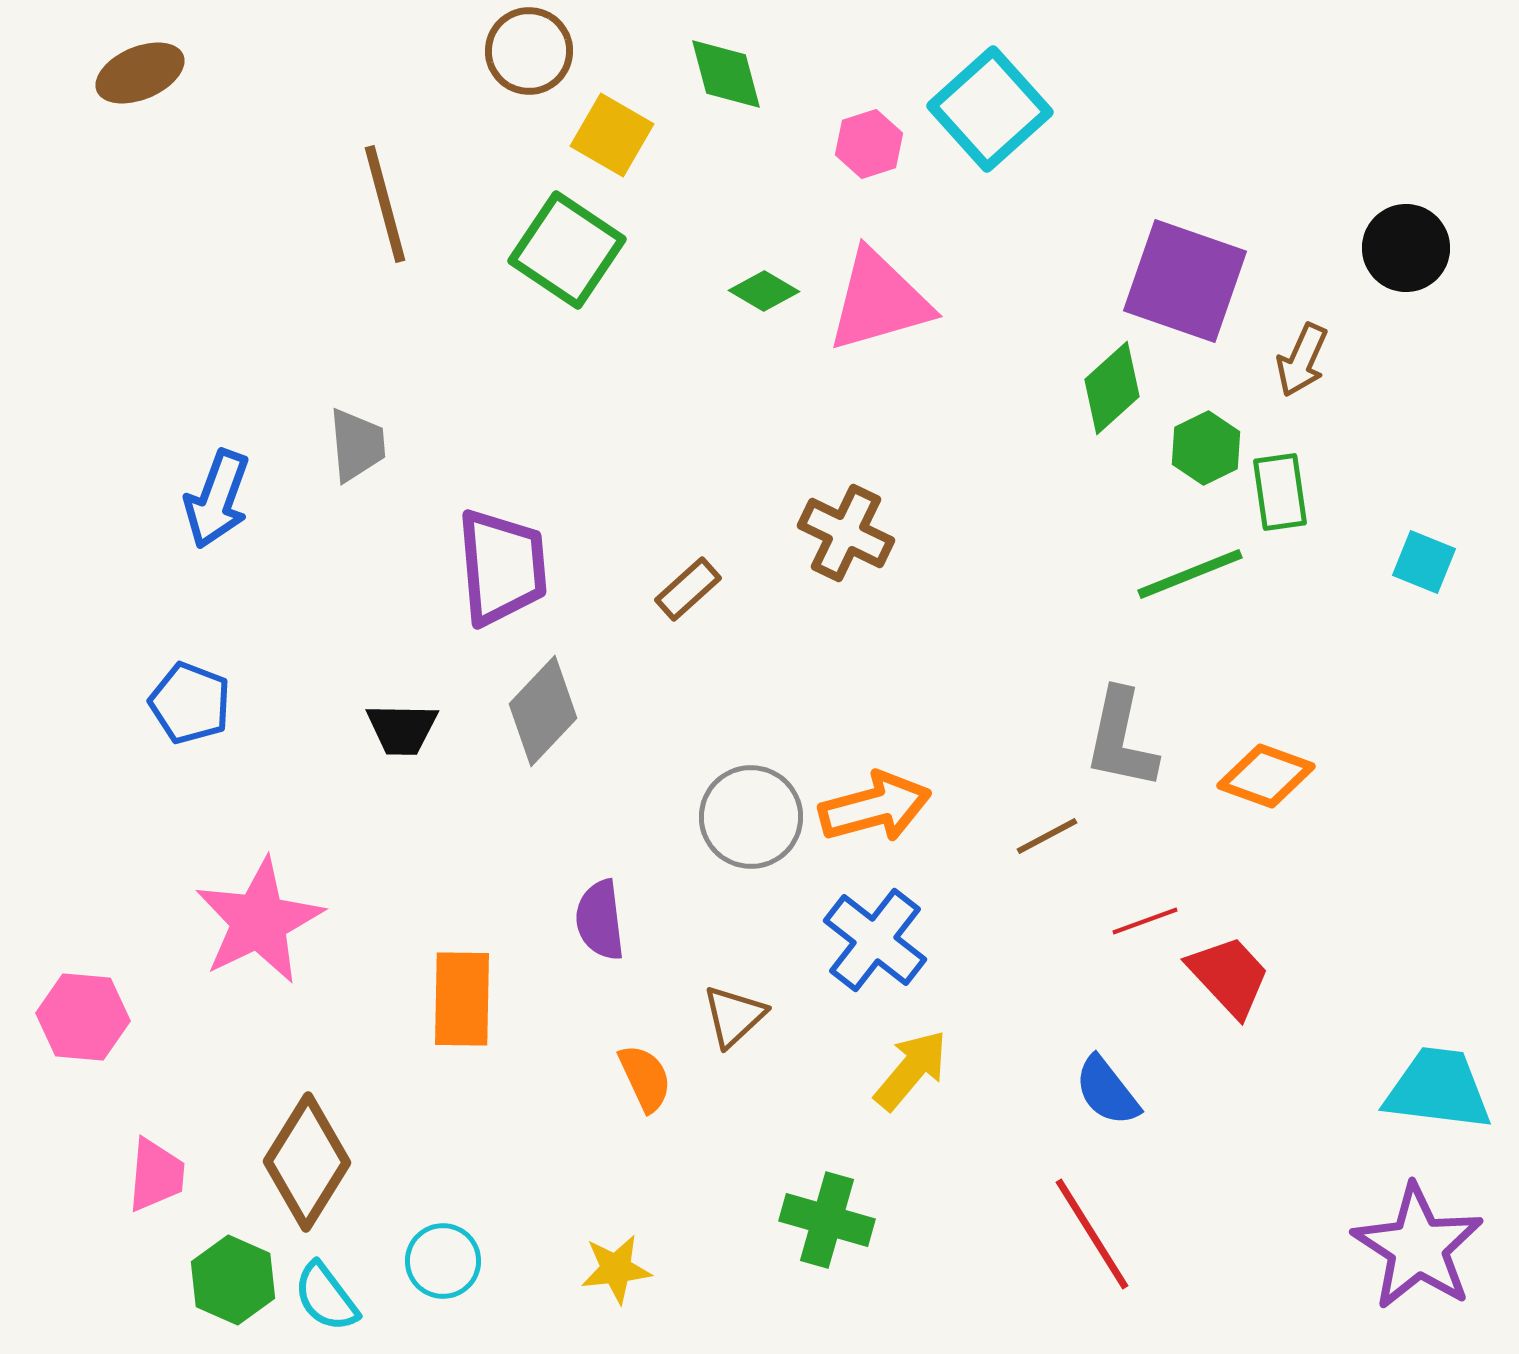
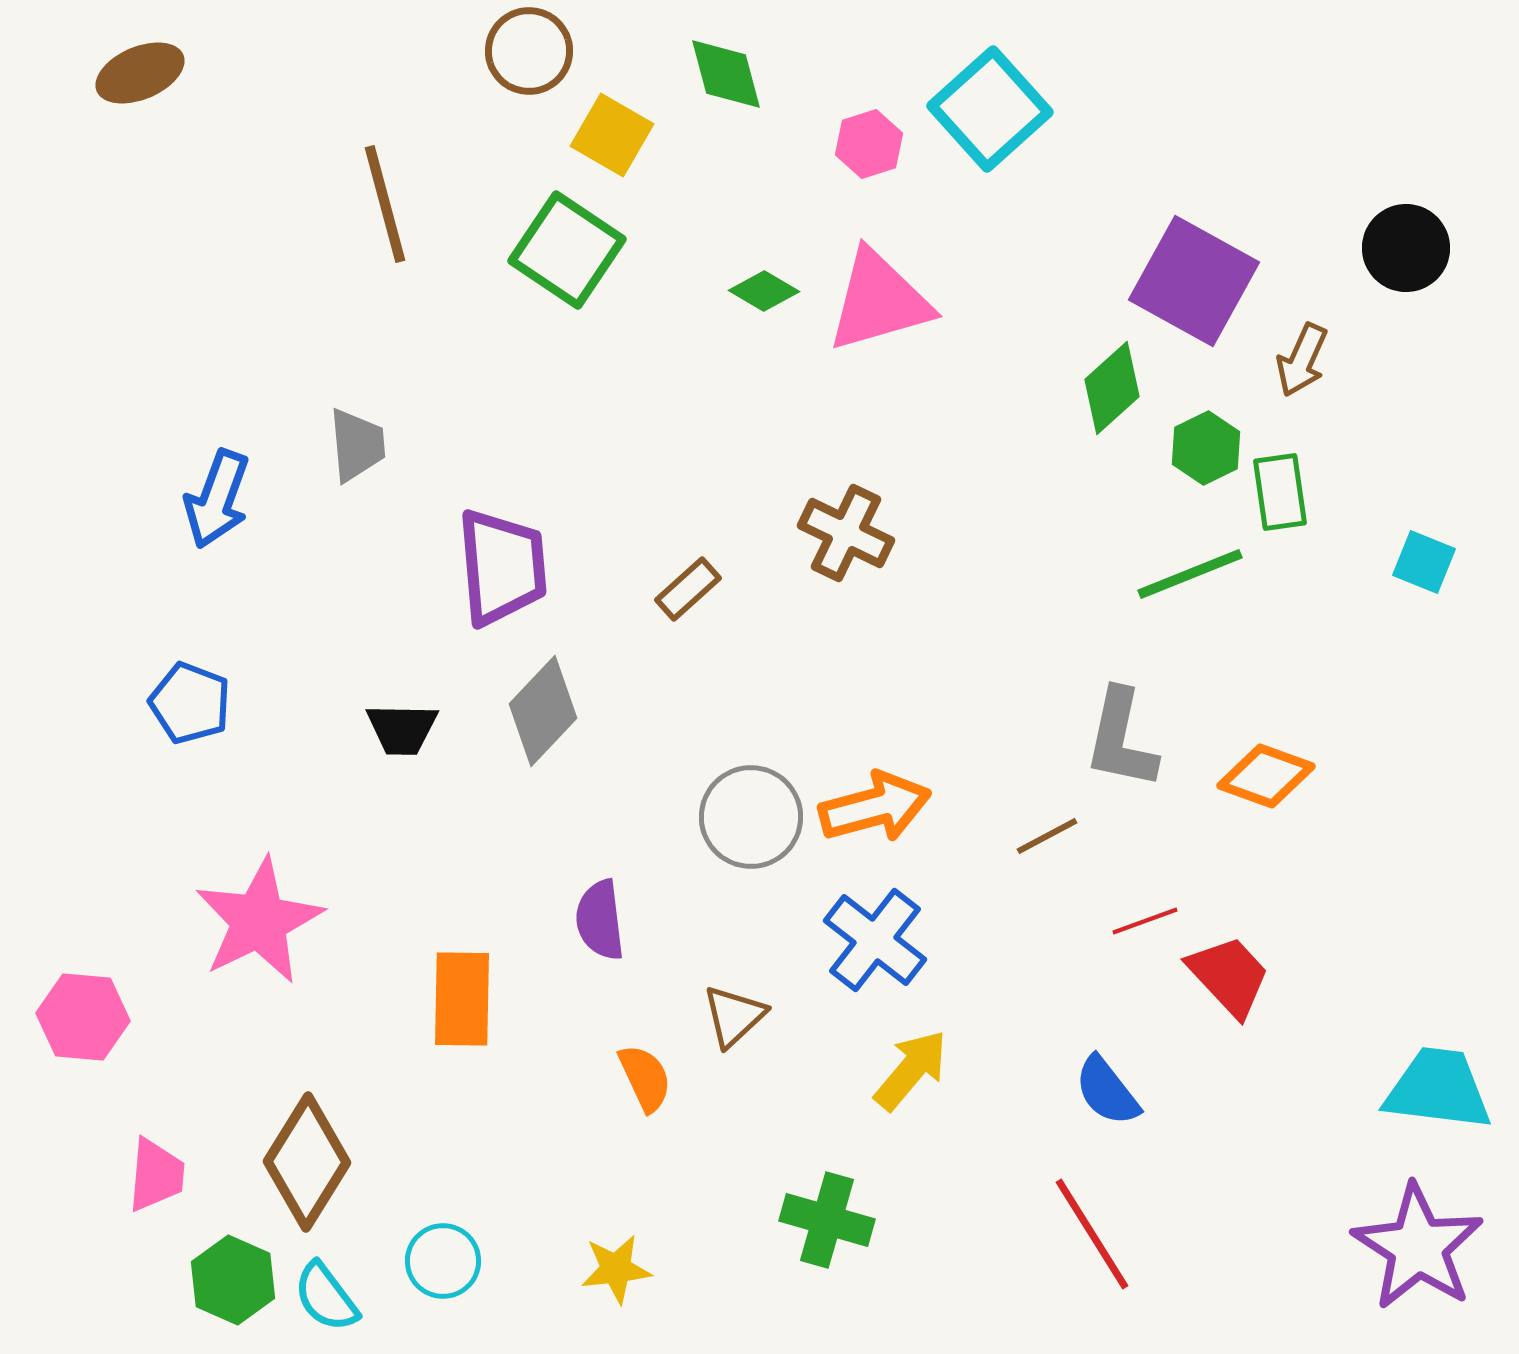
purple square at (1185, 281): moved 9 px right; rotated 10 degrees clockwise
